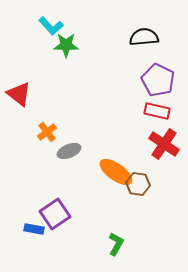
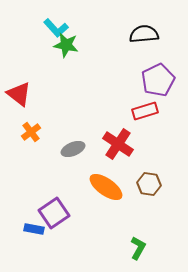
cyan L-shape: moved 5 px right, 2 px down
black semicircle: moved 3 px up
green star: rotated 10 degrees clockwise
purple pentagon: rotated 20 degrees clockwise
red rectangle: moved 12 px left; rotated 30 degrees counterclockwise
orange cross: moved 16 px left
red cross: moved 46 px left
gray ellipse: moved 4 px right, 2 px up
orange ellipse: moved 10 px left, 15 px down
brown hexagon: moved 11 px right
purple square: moved 1 px left, 1 px up
green L-shape: moved 22 px right, 4 px down
